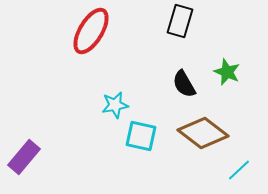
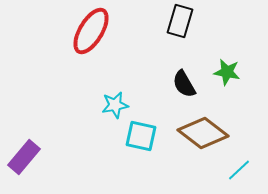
green star: rotated 12 degrees counterclockwise
